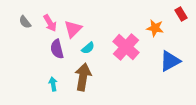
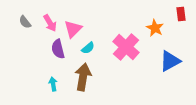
red rectangle: rotated 24 degrees clockwise
orange star: rotated 18 degrees clockwise
purple semicircle: moved 1 px right
